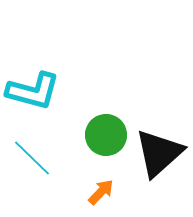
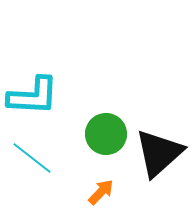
cyan L-shape: moved 5 px down; rotated 12 degrees counterclockwise
green circle: moved 1 px up
cyan line: rotated 6 degrees counterclockwise
